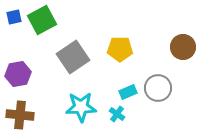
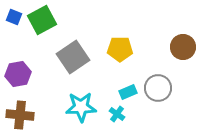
blue square: rotated 35 degrees clockwise
